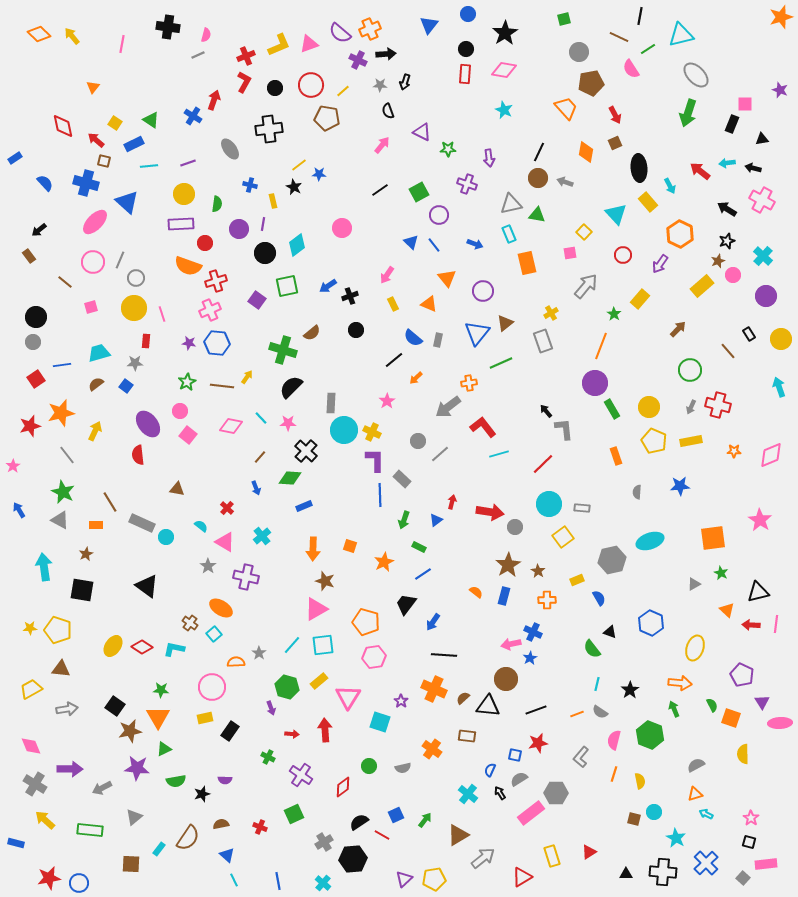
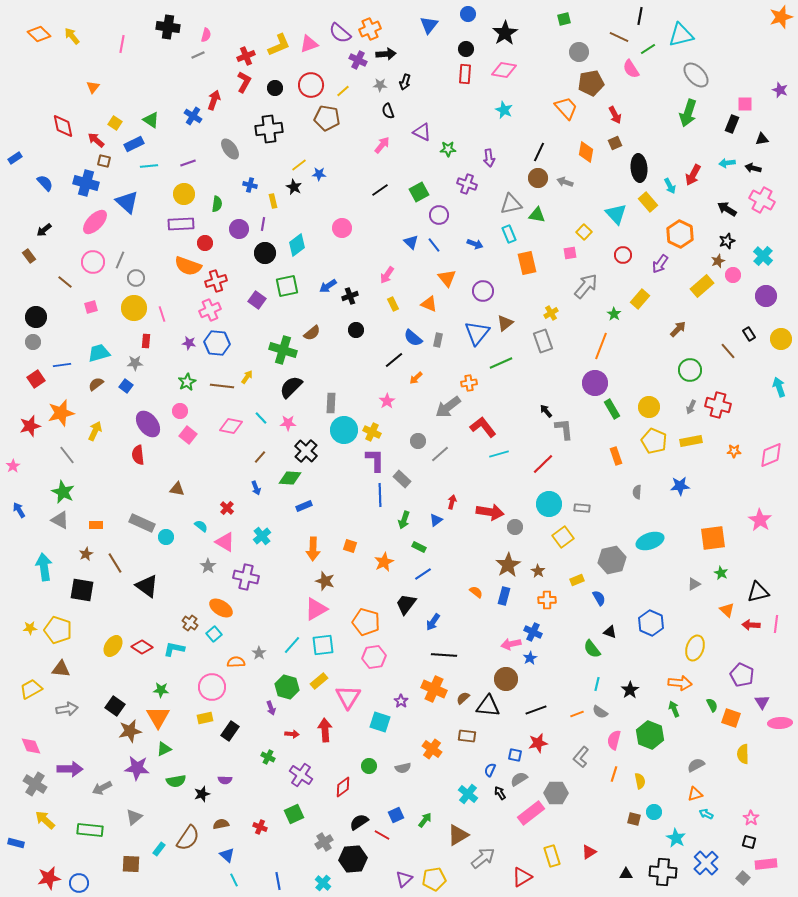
red arrow at (700, 171): moved 7 px left, 4 px down; rotated 100 degrees counterclockwise
black arrow at (39, 230): moved 5 px right
brown line at (110, 502): moved 5 px right, 61 px down
